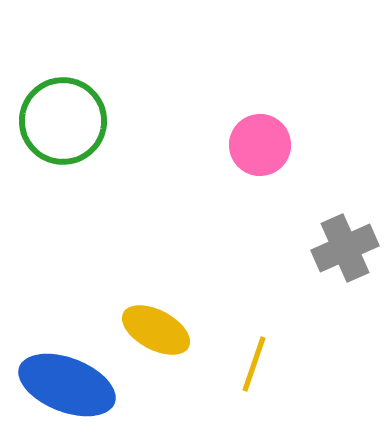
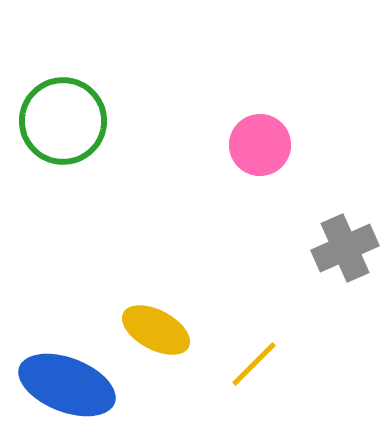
yellow line: rotated 26 degrees clockwise
